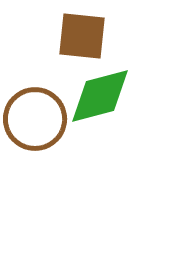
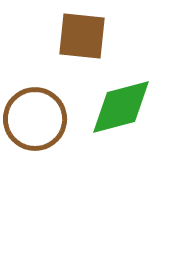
green diamond: moved 21 px right, 11 px down
